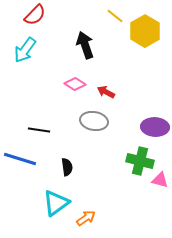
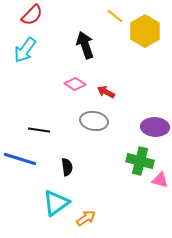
red semicircle: moved 3 px left
